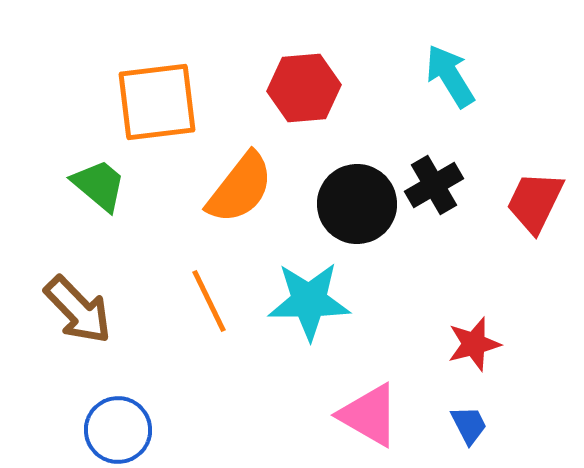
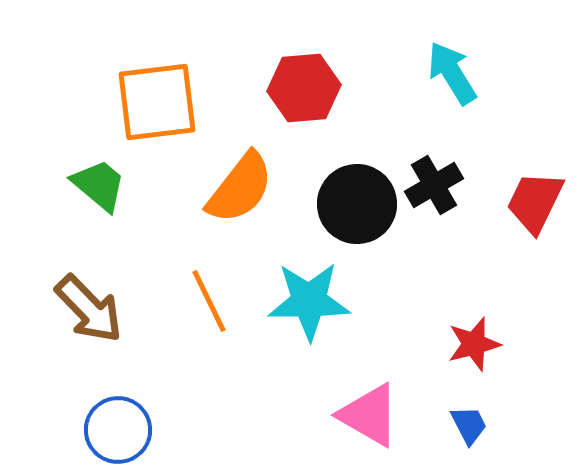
cyan arrow: moved 2 px right, 3 px up
brown arrow: moved 11 px right, 1 px up
